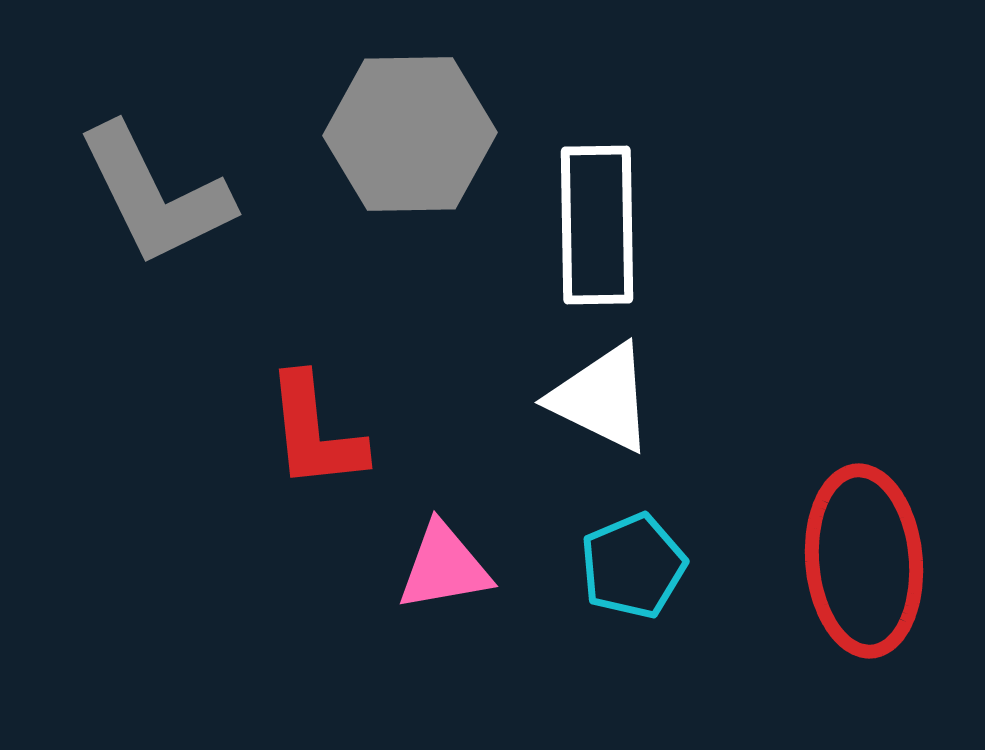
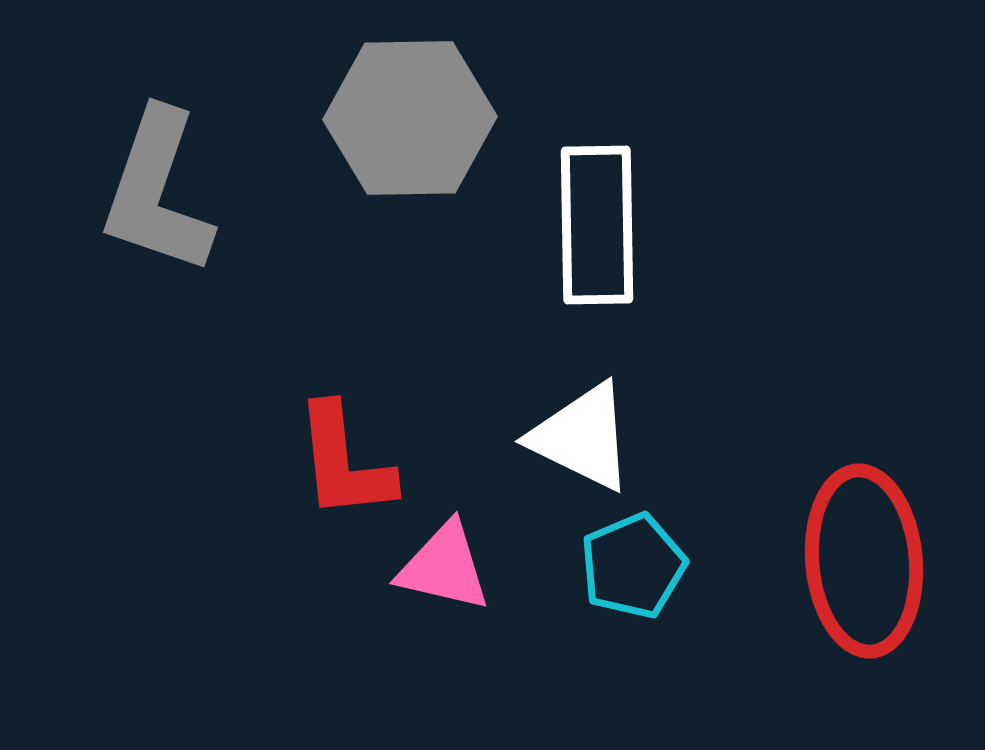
gray hexagon: moved 16 px up
gray L-shape: moved 2 px right, 3 px up; rotated 45 degrees clockwise
white triangle: moved 20 px left, 39 px down
red L-shape: moved 29 px right, 30 px down
pink triangle: rotated 23 degrees clockwise
